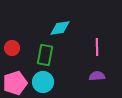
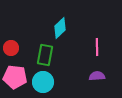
cyan diamond: rotated 35 degrees counterclockwise
red circle: moved 1 px left
pink pentagon: moved 6 px up; rotated 25 degrees clockwise
